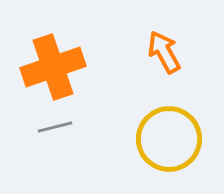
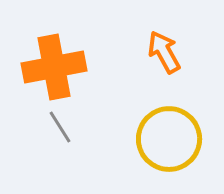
orange cross: moved 1 px right; rotated 8 degrees clockwise
gray line: moved 5 px right; rotated 72 degrees clockwise
